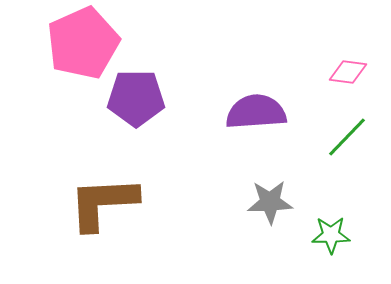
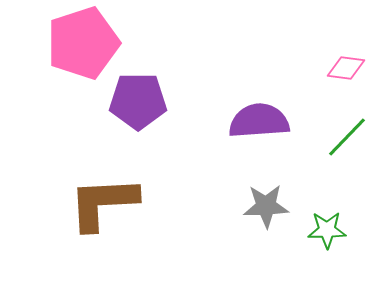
pink pentagon: rotated 6 degrees clockwise
pink diamond: moved 2 px left, 4 px up
purple pentagon: moved 2 px right, 3 px down
purple semicircle: moved 3 px right, 9 px down
gray star: moved 4 px left, 4 px down
green star: moved 4 px left, 5 px up
